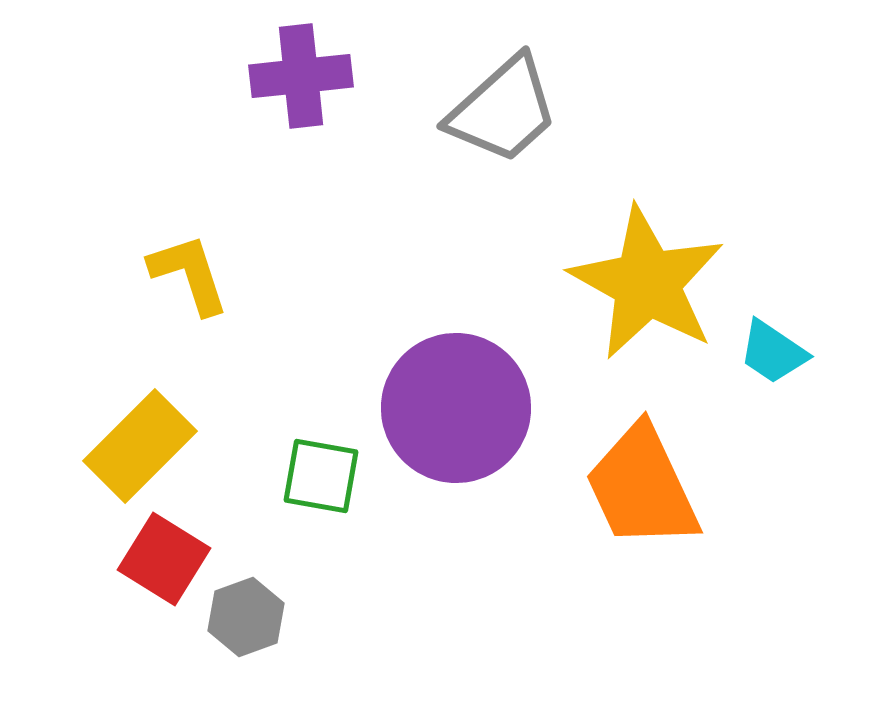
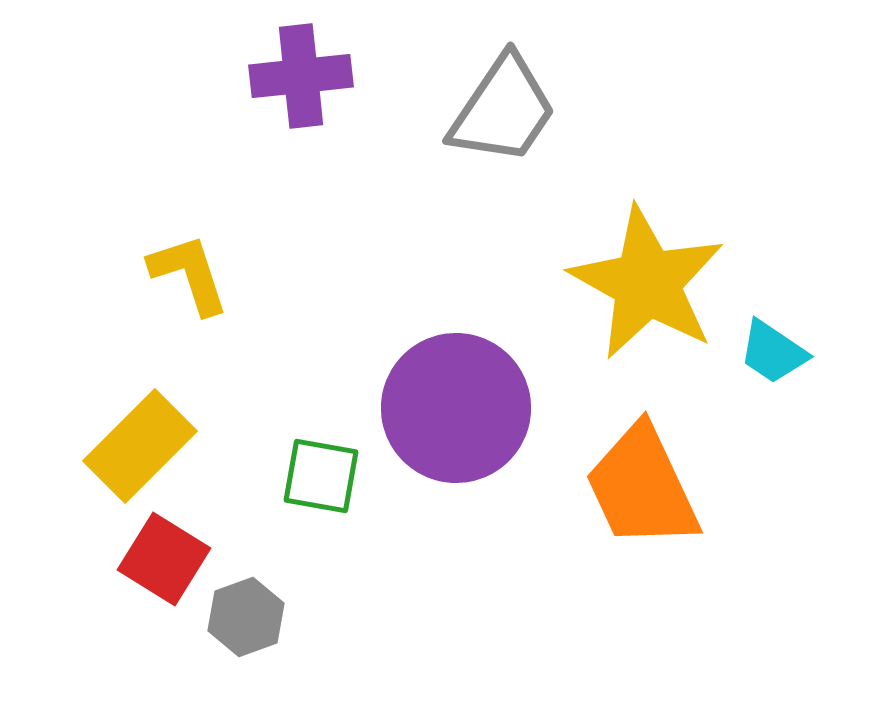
gray trapezoid: rotated 14 degrees counterclockwise
